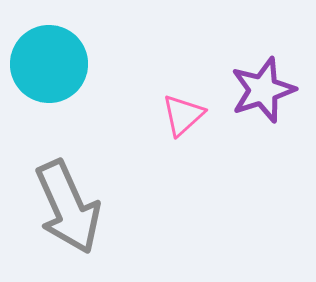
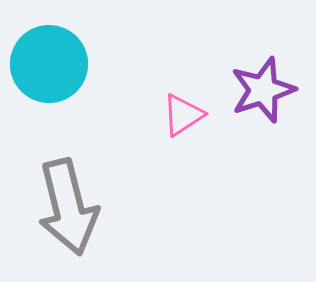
pink triangle: rotated 9 degrees clockwise
gray arrow: rotated 10 degrees clockwise
